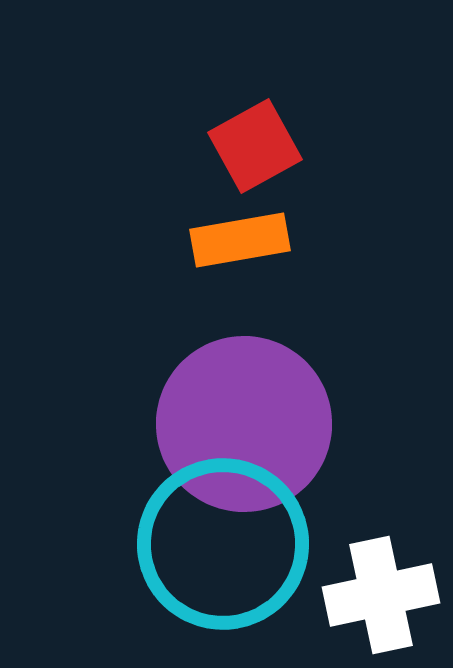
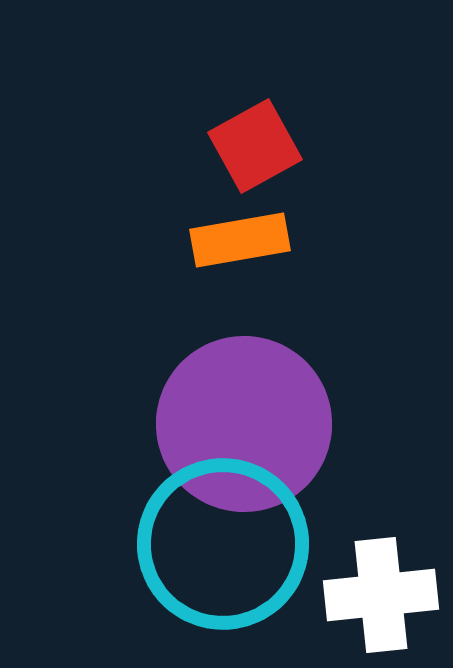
white cross: rotated 6 degrees clockwise
